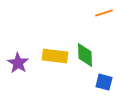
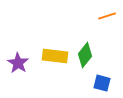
orange line: moved 3 px right, 3 px down
green diamond: rotated 40 degrees clockwise
blue square: moved 2 px left, 1 px down
